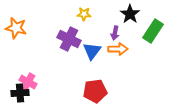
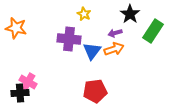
yellow star: rotated 24 degrees clockwise
purple arrow: rotated 64 degrees clockwise
purple cross: rotated 20 degrees counterclockwise
orange arrow: moved 4 px left; rotated 18 degrees counterclockwise
